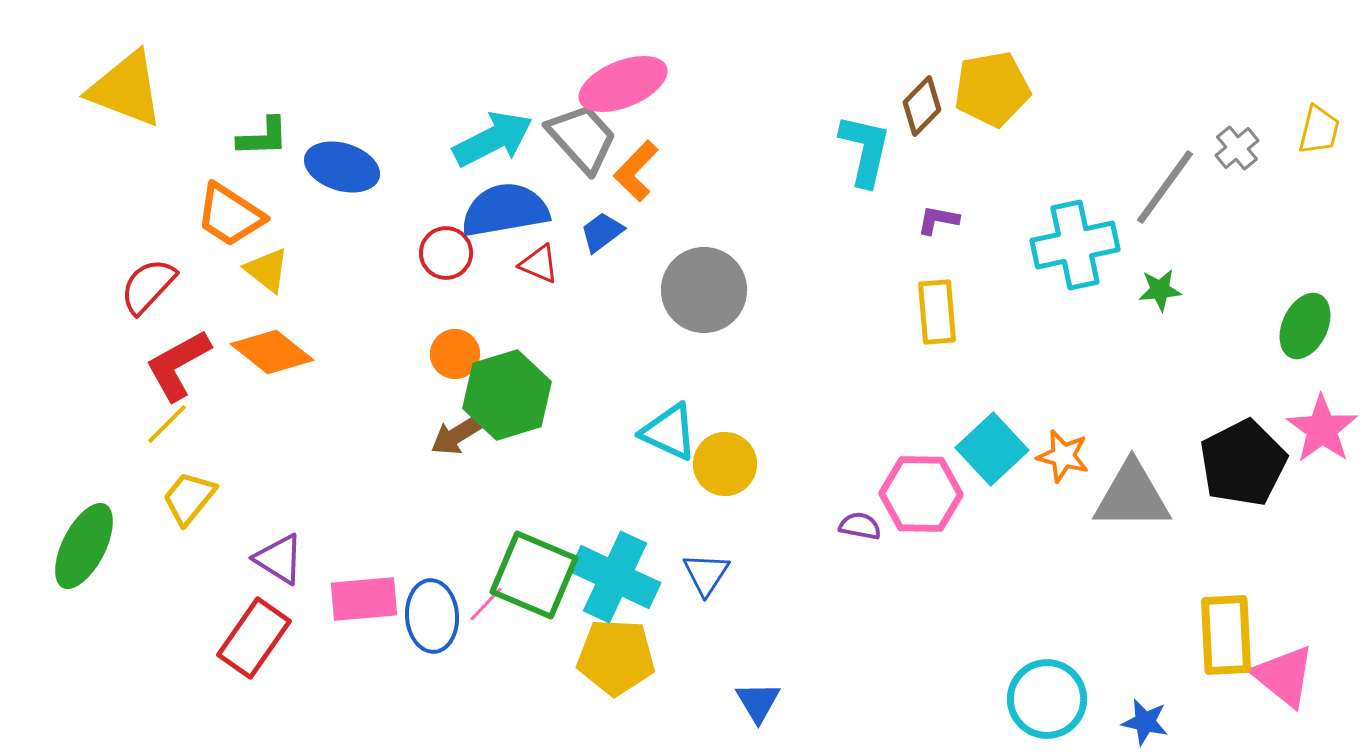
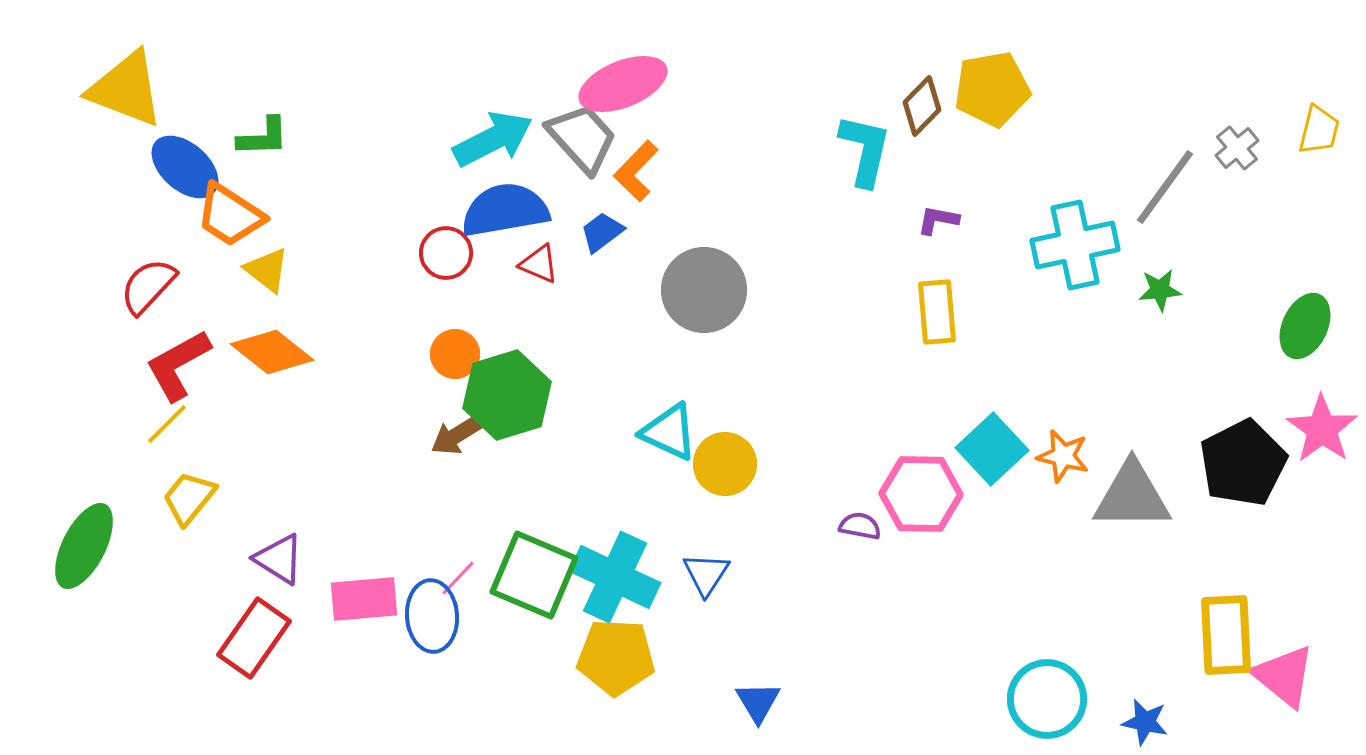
blue ellipse at (342, 167): moved 157 px left; rotated 24 degrees clockwise
pink line at (486, 604): moved 28 px left, 26 px up
